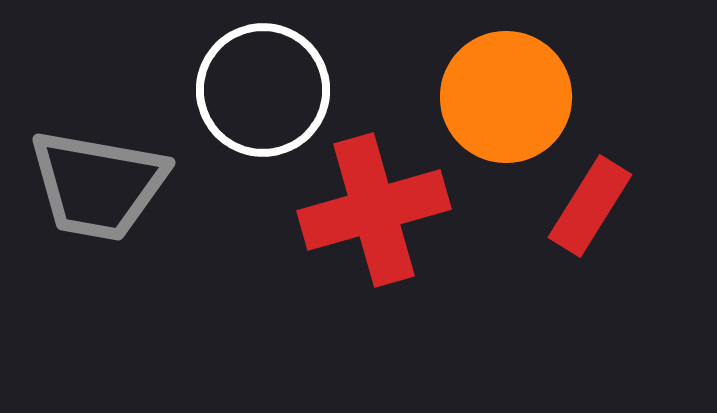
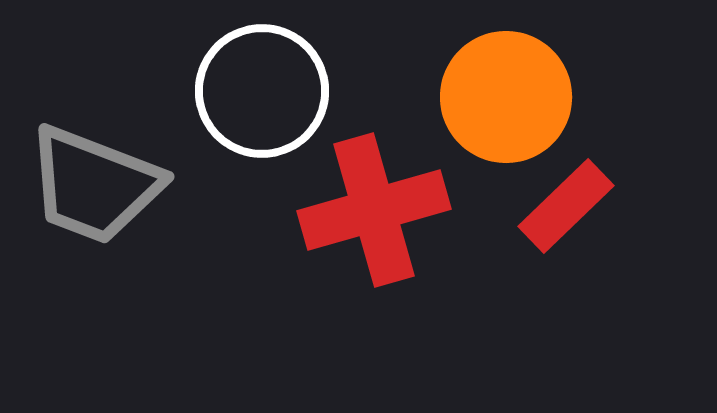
white circle: moved 1 px left, 1 px down
gray trapezoid: moved 4 px left; rotated 11 degrees clockwise
red rectangle: moved 24 px left; rotated 14 degrees clockwise
